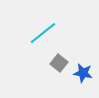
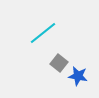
blue star: moved 5 px left, 3 px down
